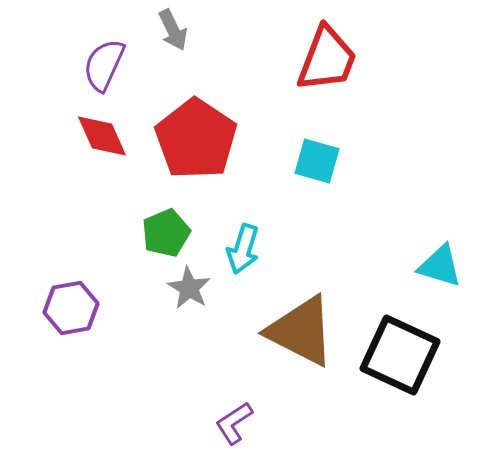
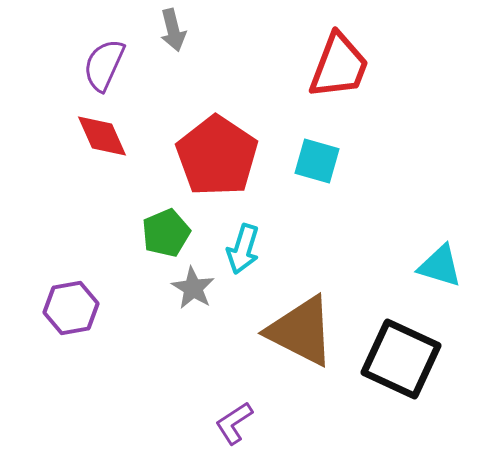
gray arrow: rotated 12 degrees clockwise
red trapezoid: moved 12 px right, 7 px down
red pentagon: moved 21 px right, 17 px down
gray star: moved 4 px right
black square: moved 1 px right, 4 px down
